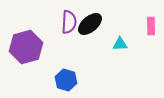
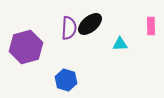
purple semicircle: moved 6 px down
